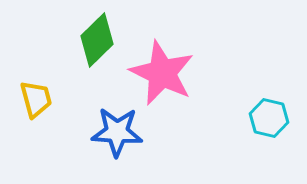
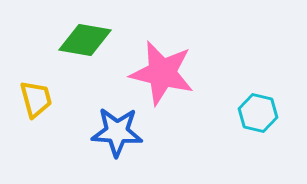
green diamond: moved 12 px left; rotated 54 degrees clockwise
pink star: rotated 12 degrees counterclockwise
cyan hexagon: moved 11 px left, 5 px up
